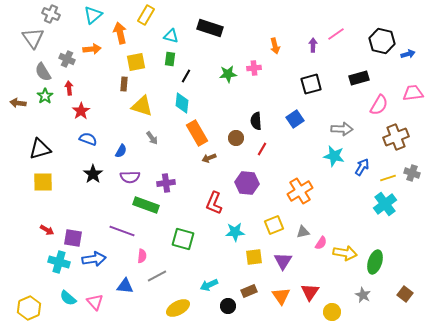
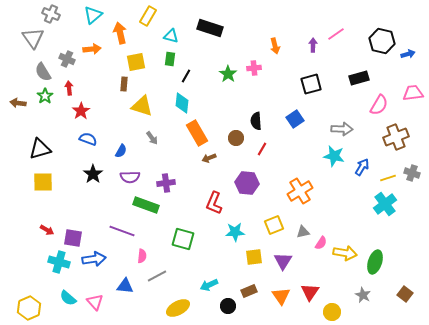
yellow rectangle at (146, 15): moved 2 px right, 1 px down
green star at (228, 74): rotated 30 degrees counterclockwise
